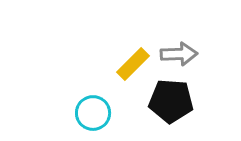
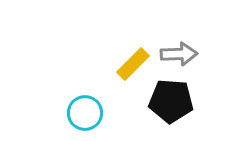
cyan circle: moved 8 px left
